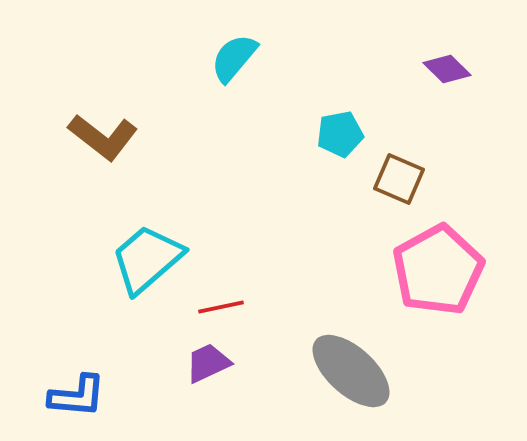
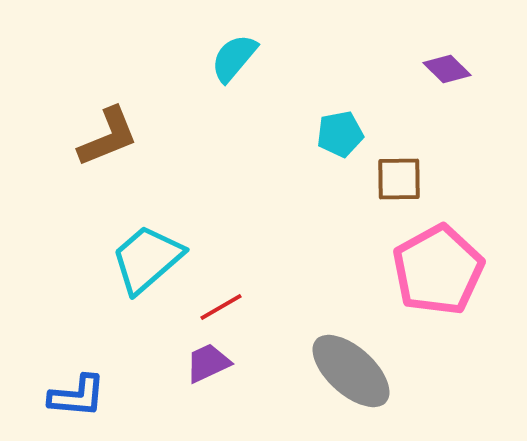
brown L-shape: moved 5 px right; rotated 60 degrees counterclockwise
brown square: rotated 24 degrees counterclockwise
red line: rotated 18 degrees counterclockwise
